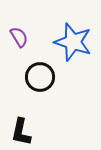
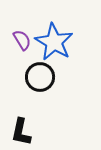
purple semicircle: moved 3 px right, 3 px down
blue star: moved 19 px left; rotated 12 degrees clockwise
